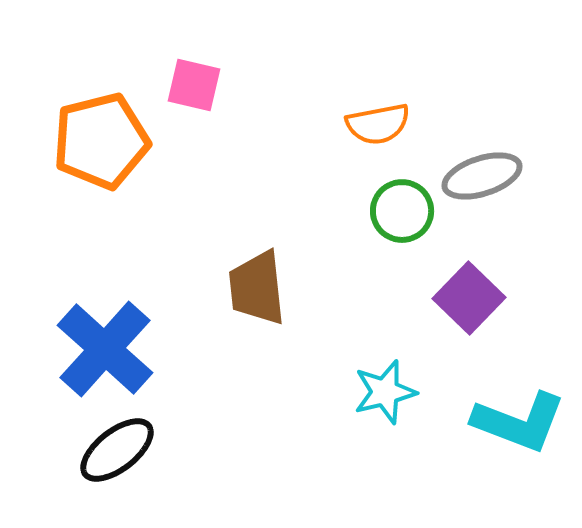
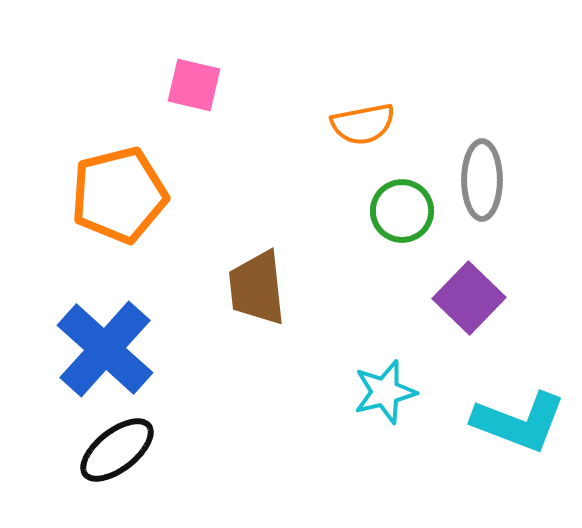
orange semicircle: moved 15 px left
orange pentagon: moved 18 px right, 54 px down
gray ellipse: moved 4 px down; rotated 72 degrees counterclockwise
